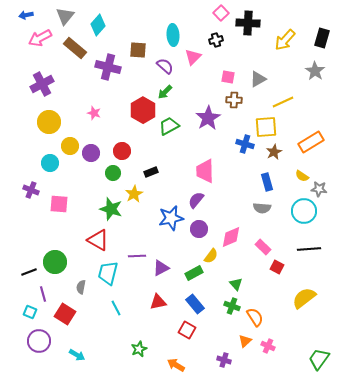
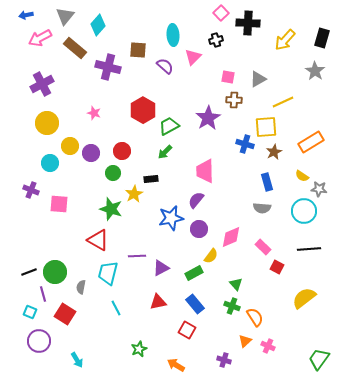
green arrow at (165, 92): moved 60 px down
yellow circle at (49, 122): moved 2 px left, 1 px down
black rectangle at (151, 172): moved 7 px down; rotated 16 degrees clockwise
green circle at (55, 262): moved 10 px down
cyan arrow at (77, 355): moved 5 px down; rotated 28 degrees clockwise
